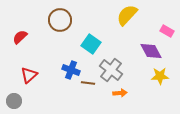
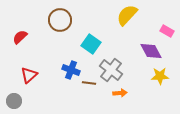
brown line: moved 1 px right
